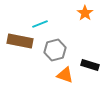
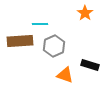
cyan line: rotated 21 degrees clockwise
brown rectangle: rotated 15 degrees counterclockwise
gray hexagon: moved 1 px left, 4 px up; rotated 10 degrees counterclockwise
